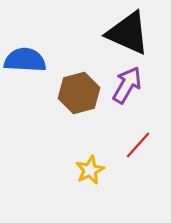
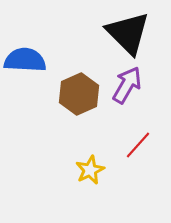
black triangle: rotated 21 degrees clockwise
brown hexagon: moved 1 px down; rotated 9 degrees counterclockwise
